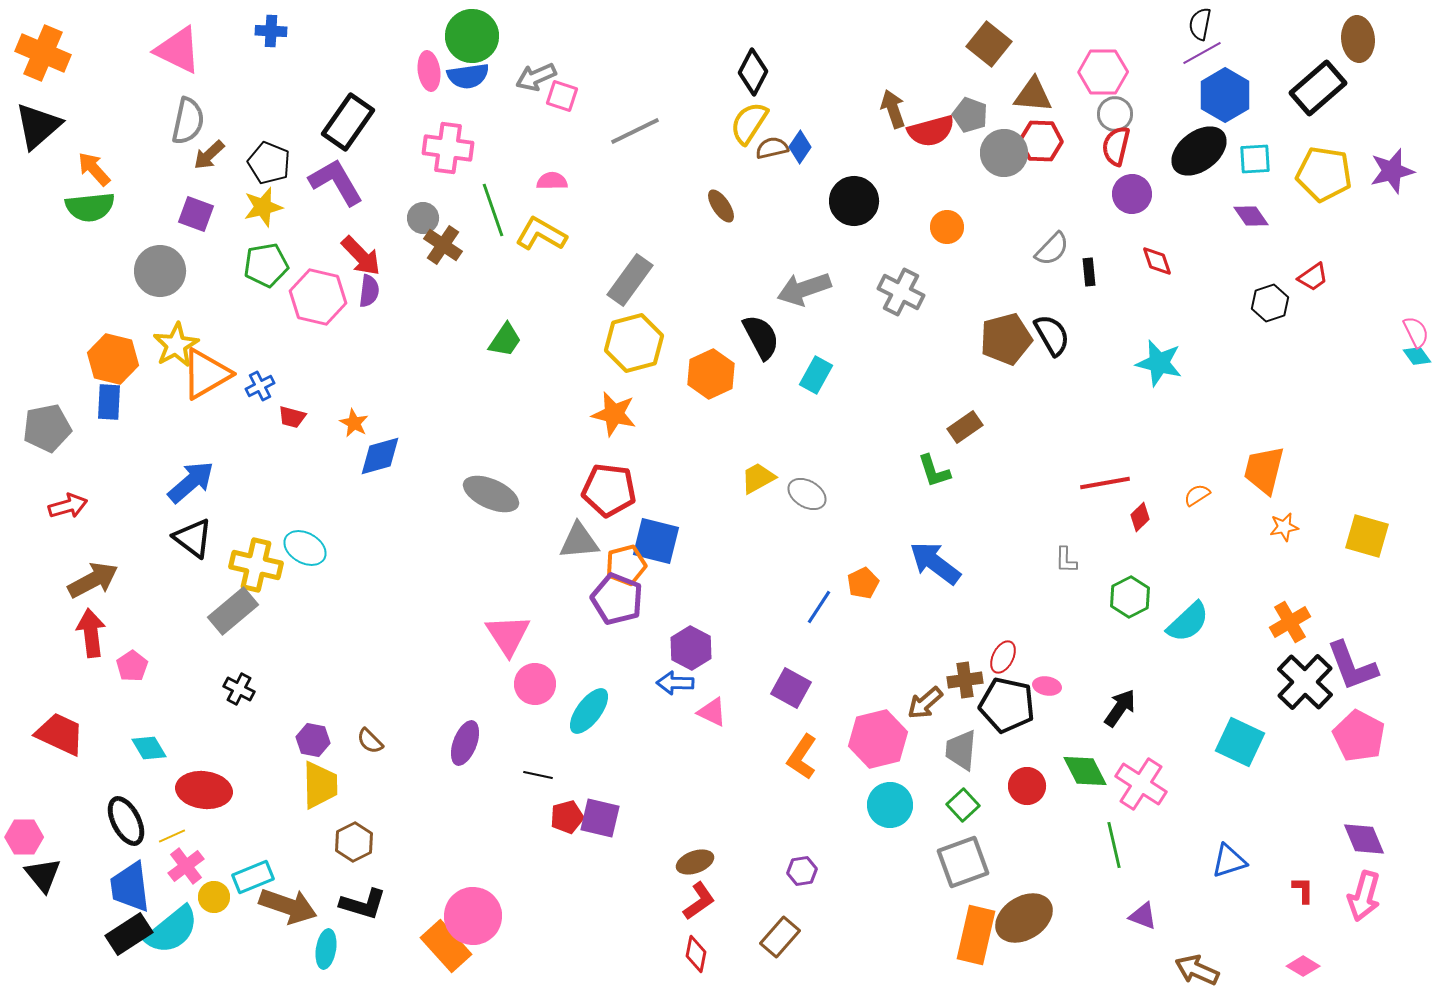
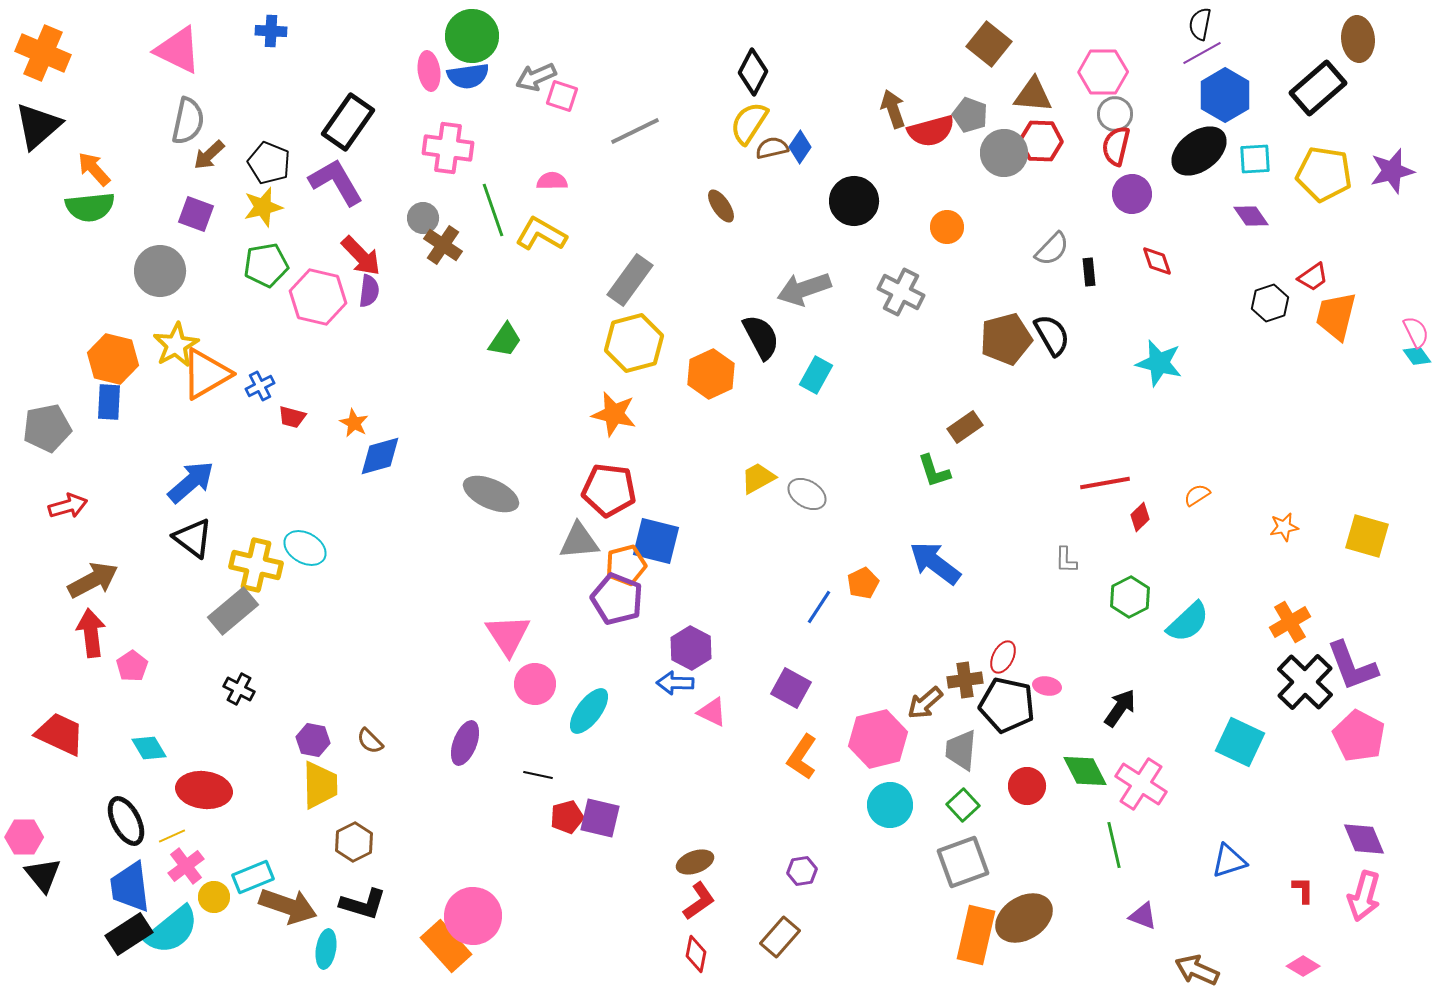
orange trapezoid at (1264, 470): moved 72 px right, 154 px up
